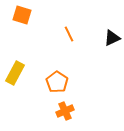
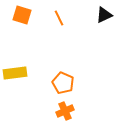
orange line: moved 10 px left, 16 px up
black triangle: moved 8 px left, 23 px up
yellow rectangle: rotated 55 degrees clockwise
orange pentagon: moved 6 px right, 1 px down; rotated 10 degrees counterclockwise
